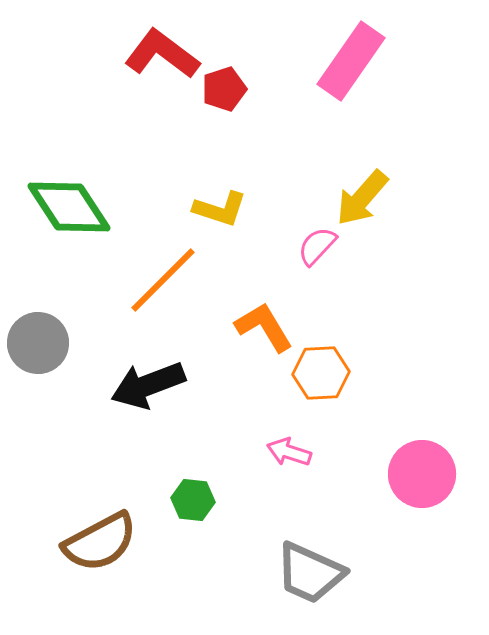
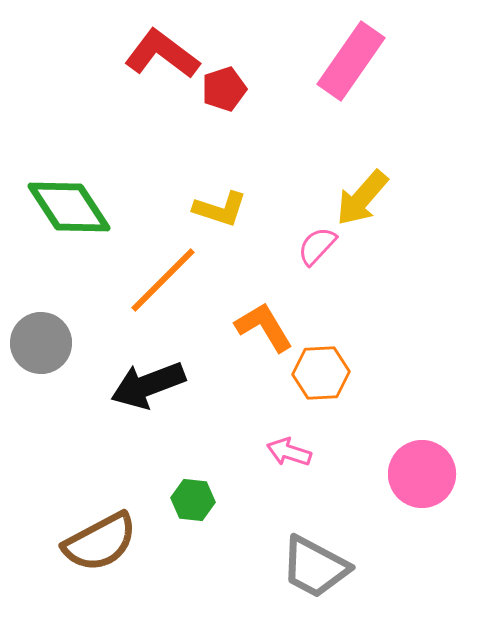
gray circle: moved 3 px right
gray trapezoid: moved 5 px right, 6 px up; rotated 4 degrees clockwise
